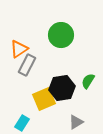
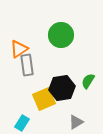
gray rectangle: rotated 35 degrees counterclockwise
